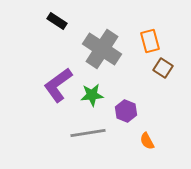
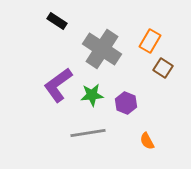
orange rectangle: rotated 45 degrees clockwise
purple hexagon: moved 8 px up
